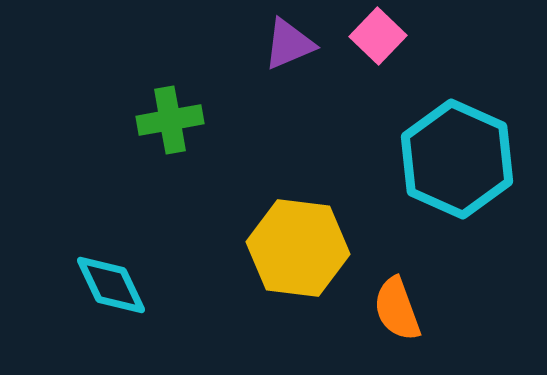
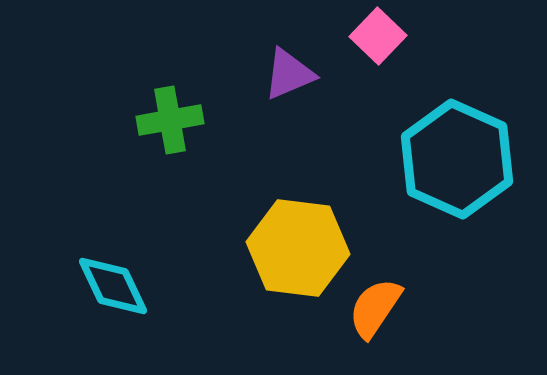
purple triangle: moved 30 px down
cyan diamond: moved 2 px right, 1 px down
orange semicircle: moved 22 px left, 1 px up; rotated 54 degrees clockwise
